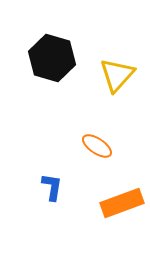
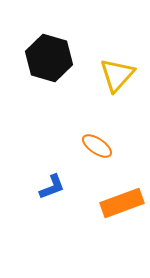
black hexagon: moved 3 px left
blue L-shape: rotated 60 degrees clockwise
